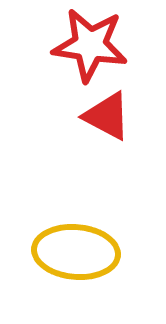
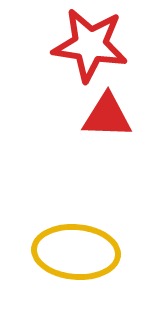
red triangle: rotated 26 degrees counterclockwise
